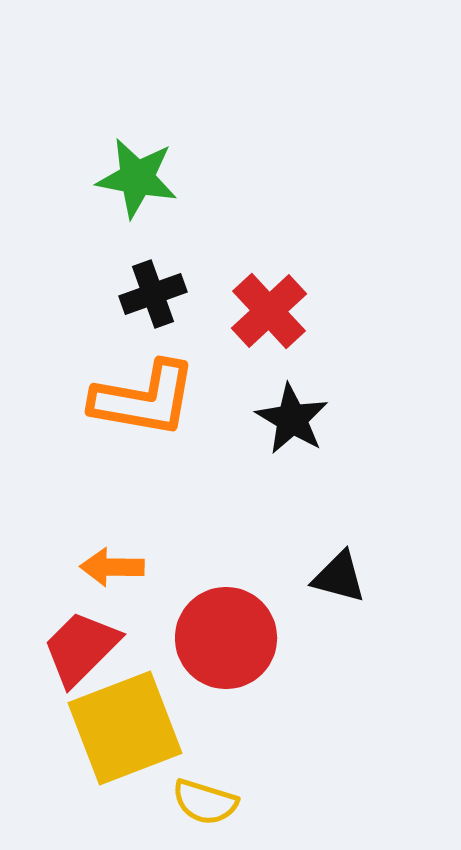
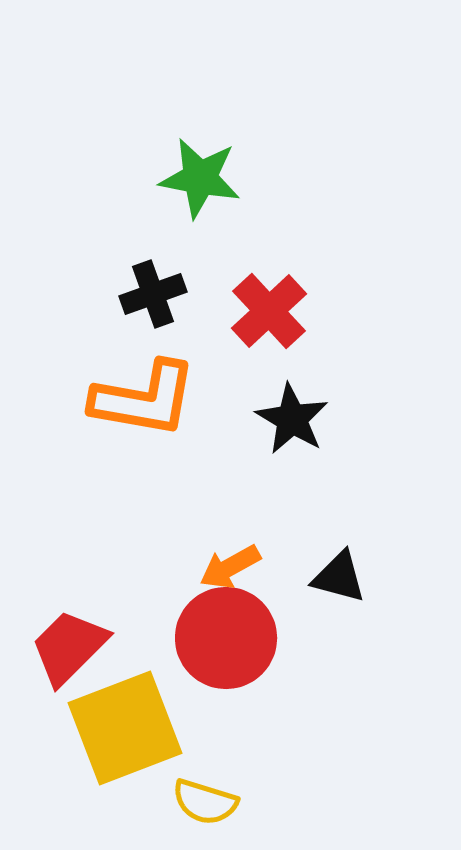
green star: moved 63 px right
orange arrow: moved 118 px right; rotated 30 degrees counterclockwise
red trapezoid: moved 12 px left, 1 px up
